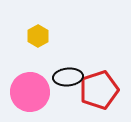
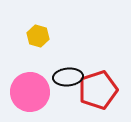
yellow hexagon: rotated 15 degrees counterclockwise
red pentagon: moved 1 px left
